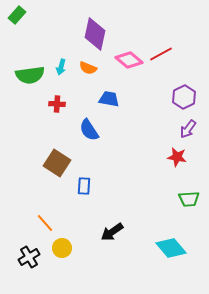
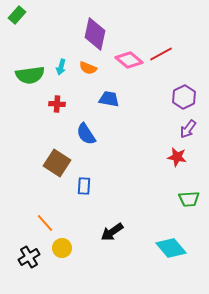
blue semicircle: moved 3 px left, 4 px down
